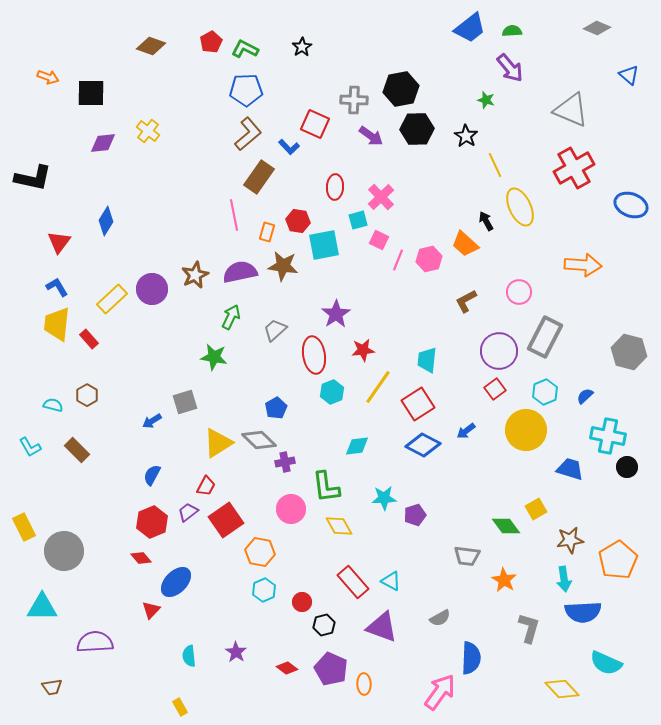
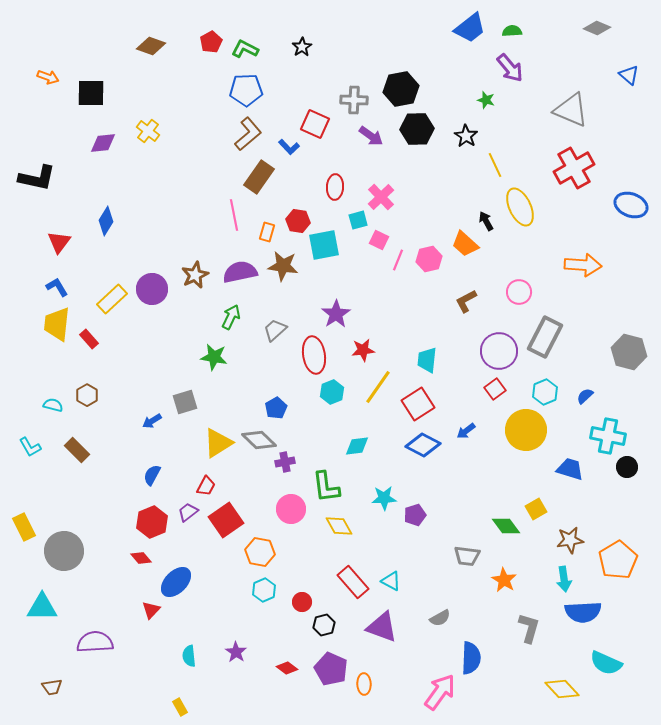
black L-shape at (33, 178): moved 4 px right
